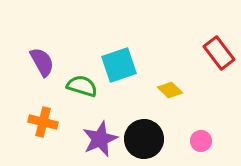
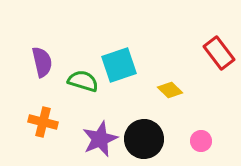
purple semicircle: rotated 16 degrees clockwise
green semicircle: moved 1 px right, 5 px up
